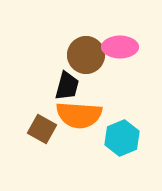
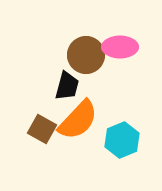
orange semicircle: moved 1 px left, 5 px down; rotated 51 degrees counterclockwise
cyan hexagon: moved 2 px down
